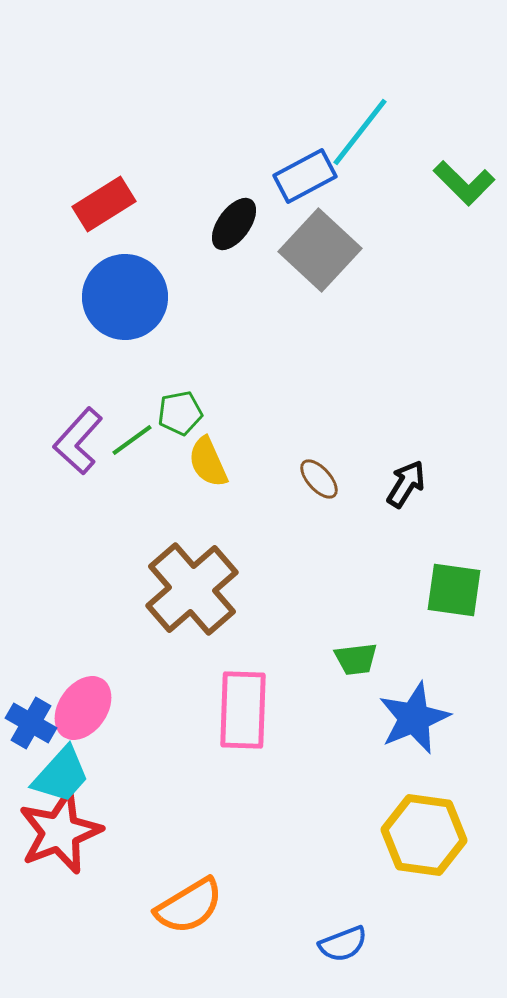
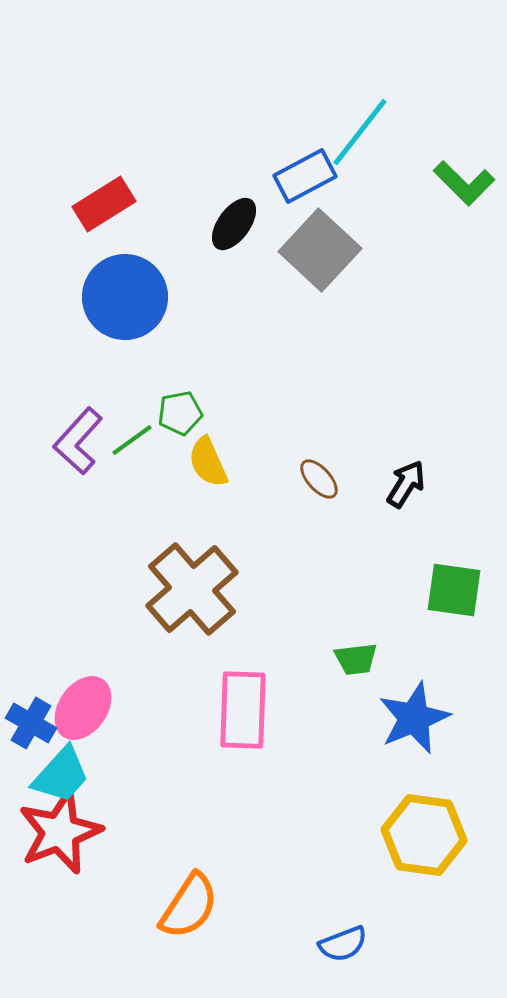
orange semicircle: rotated 26 degrees counterclockwise
